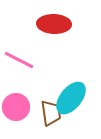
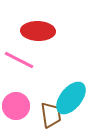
red ellipse: moved 16 px left, 7 px down
pink circle: moved 1 px up
brown trapezoid: moved 2 px down
